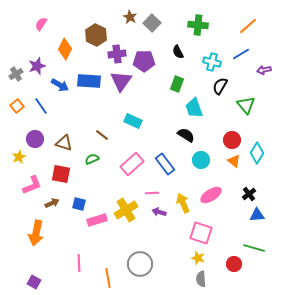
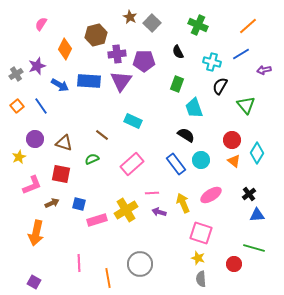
green cross at (198, 25): rotated 18 degrees clockwise
brown hexagon at (96, 35): rotated 20 degrees clockwise
blue rectangle at (165, 164): moved 11 px right
